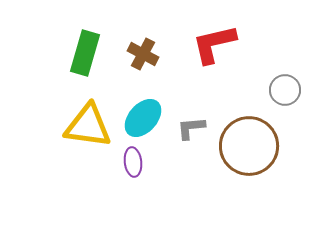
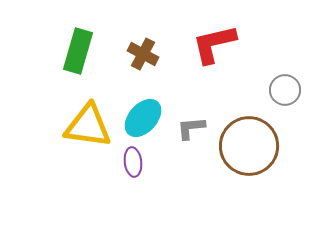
green rectangle: moved 7 px left, 2 px up
